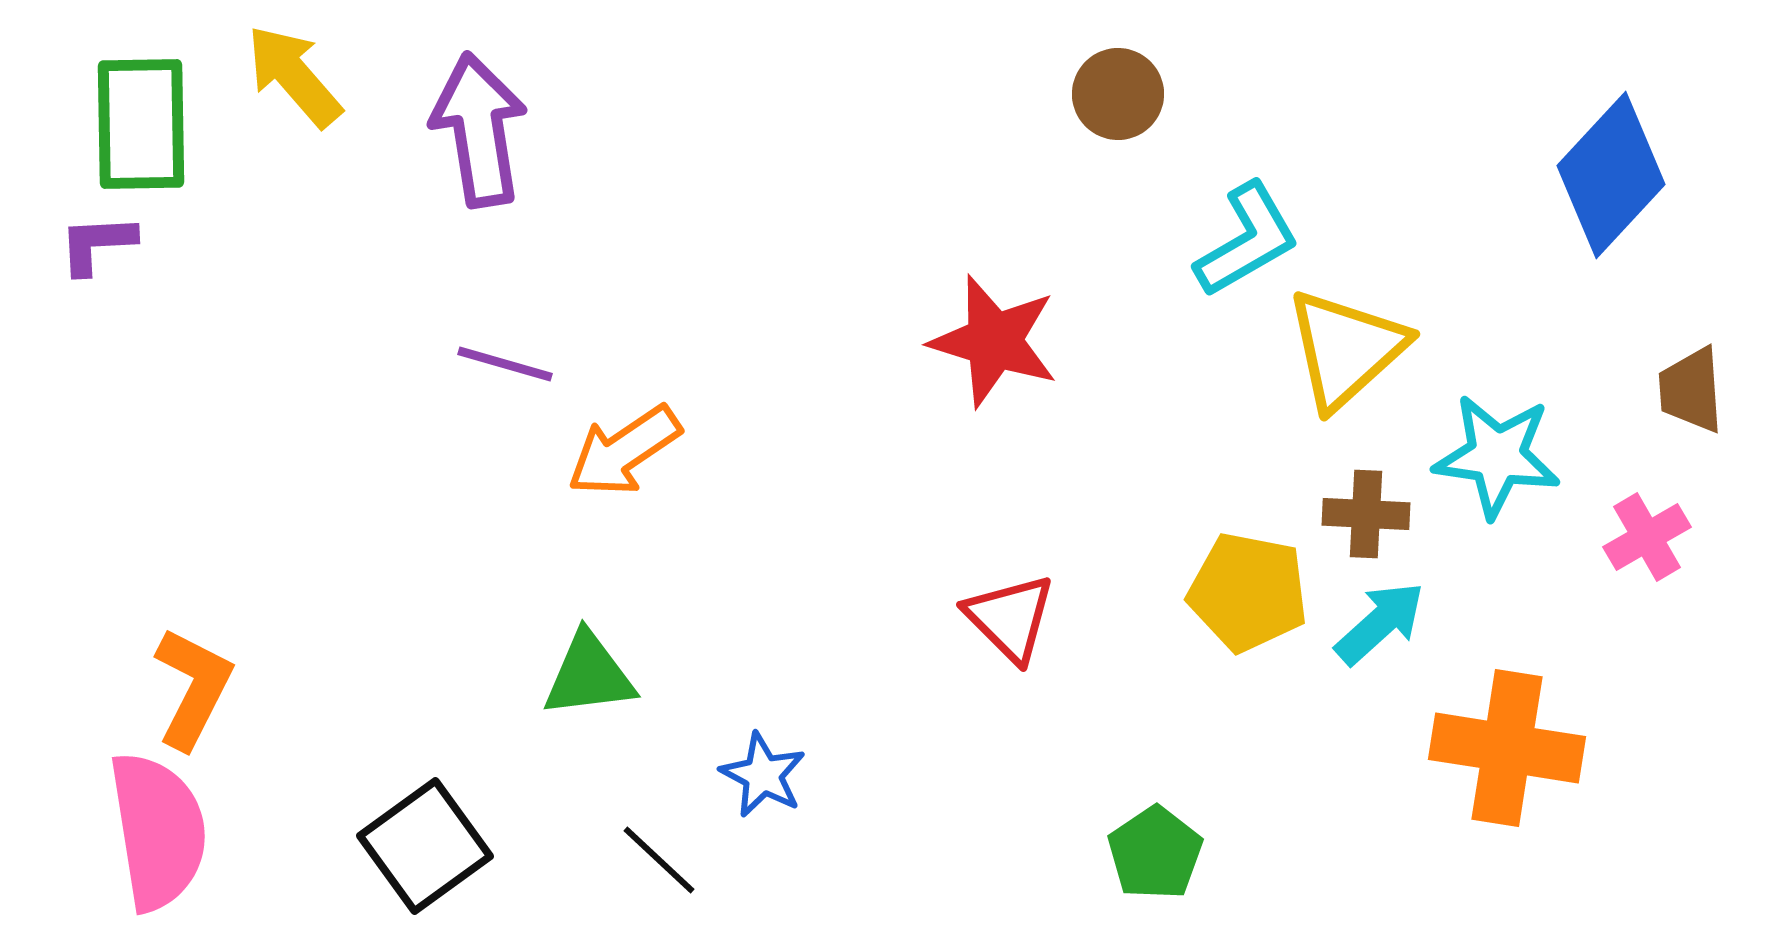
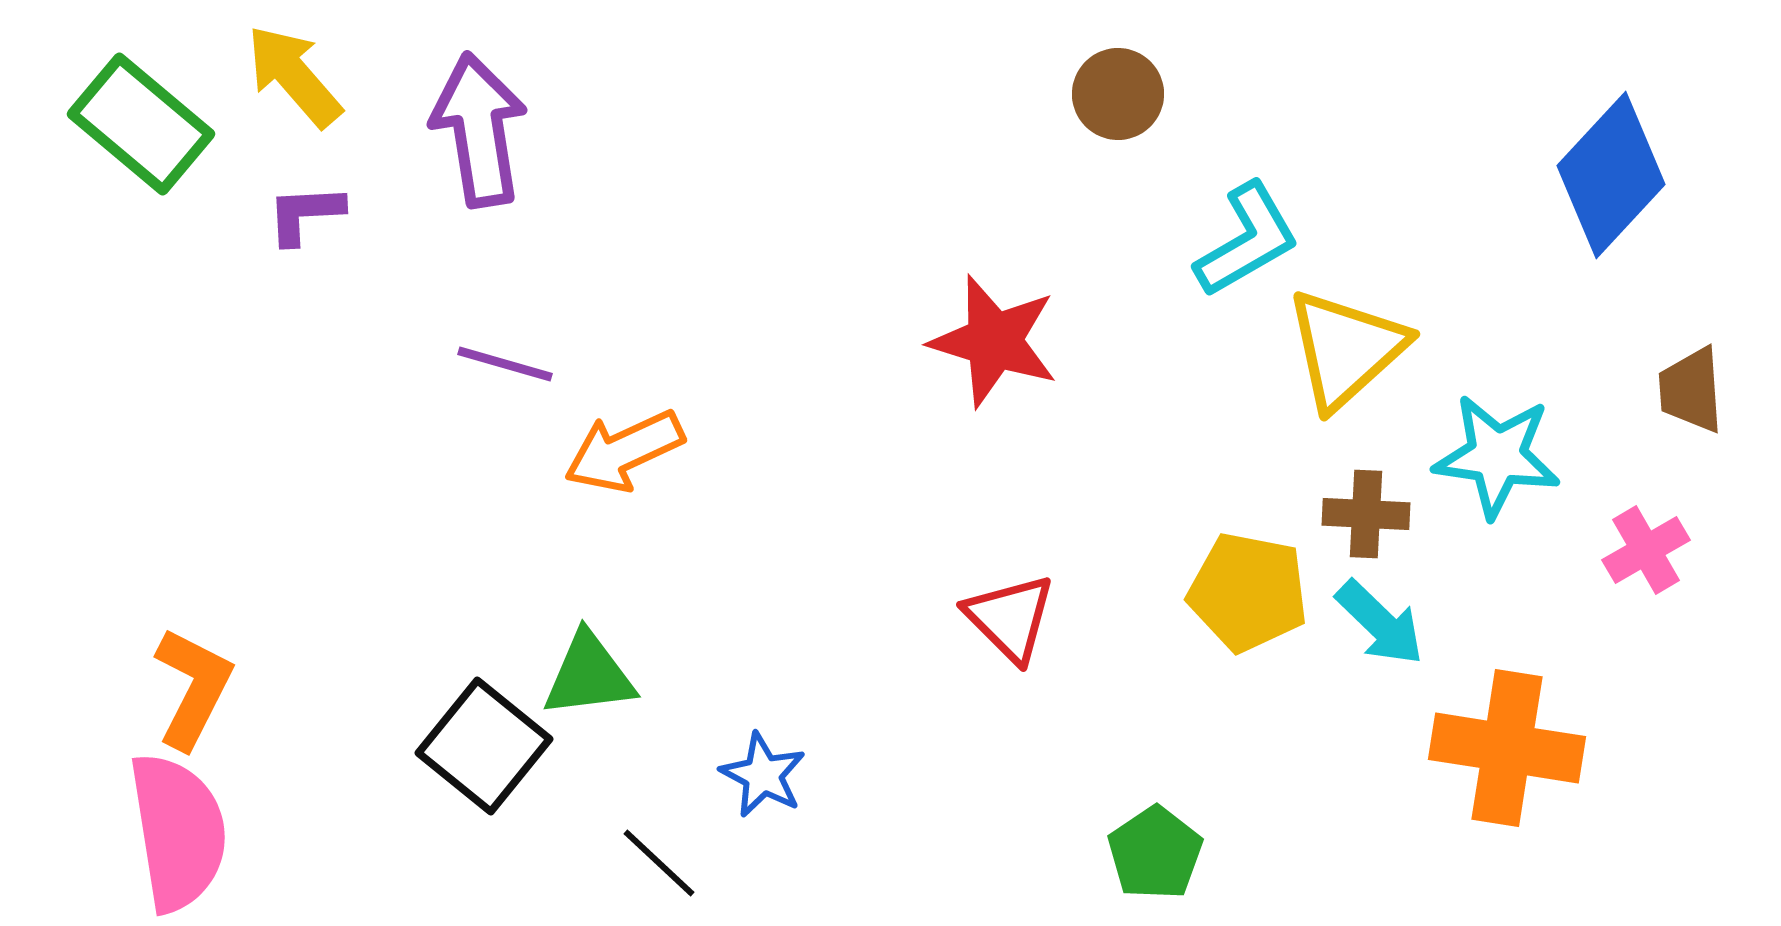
green rectangle: rotated 49 degrees counterclockwise
purple L-shape: moved 208 px right, 30 px up
orange arrow: rotated 9 degrees clockwise
pink cross: moved 1 px left, 13 px down
cyan arrow: rotated 86 degrees clockwise
pink semicircle: moved 20 px right, 1 px down
black square: moved 59 px right, 100 px up; rotated 15 degrees counterclockwise
black line: moved 3 px down
